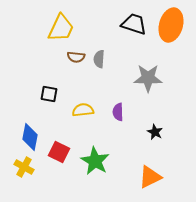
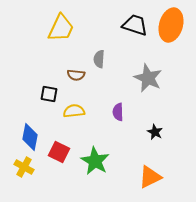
black trapezoid: moved 1 px right, 1 px down
brown semicircle: moved 18 px down
gray star: rotated 24 degrees clockwise
yellow semicircle: moved 9 px left, 1 px down
